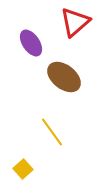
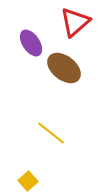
brown ellipse: moved 9 px up
yellow line: moved 1 px left, 1 px down; rotated 16 degrees counterclockwise
yellow square: moved 5 px right, 12 px down
